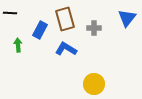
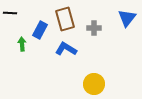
green arrow: moved 4 px right, 1 px up
